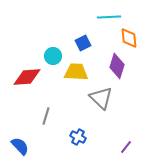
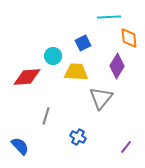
purple diamond: rotated 15 degrees clockwise
gray triangle: rotated 25 degrees clockwise
